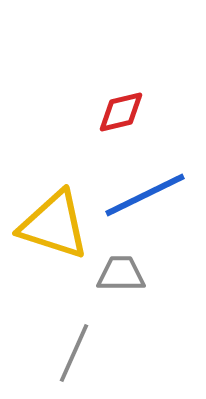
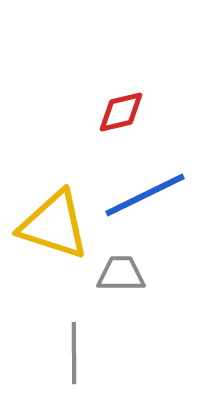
gray line: rotated 24 degrees counterclockwise
